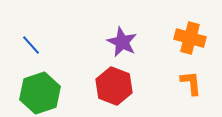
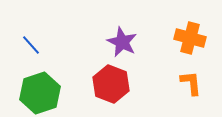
red hexagon: moved 3 px left, 2 px up
